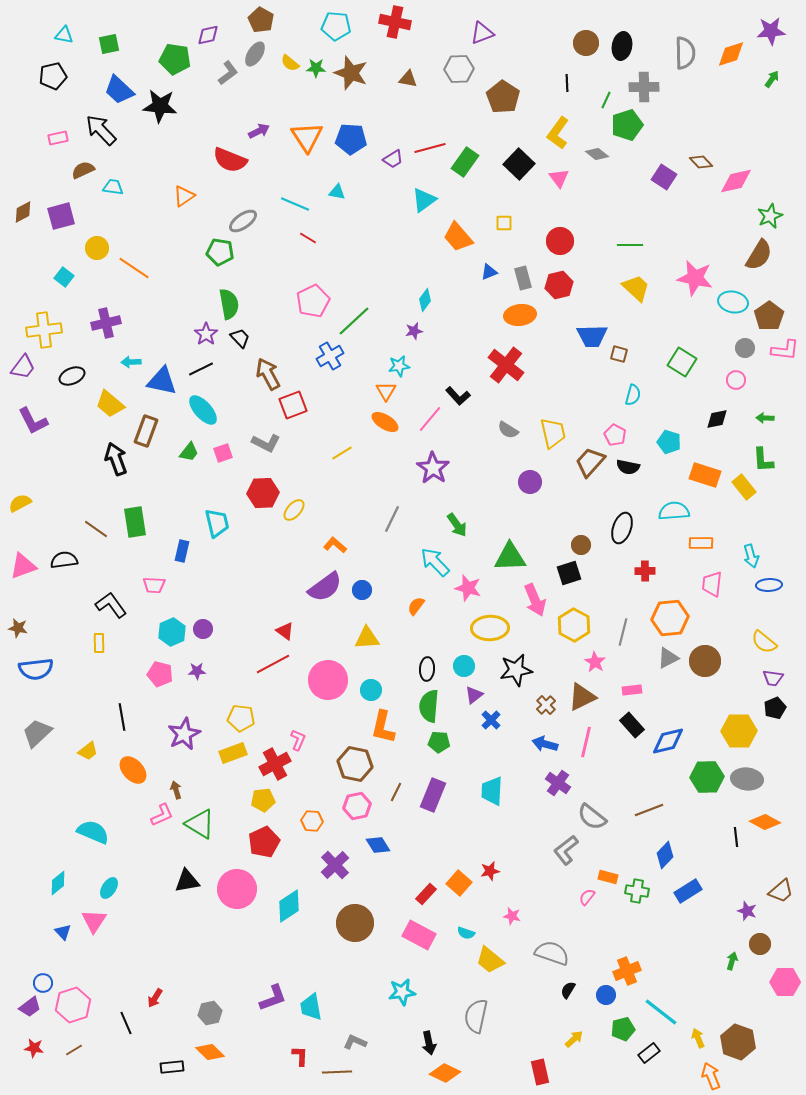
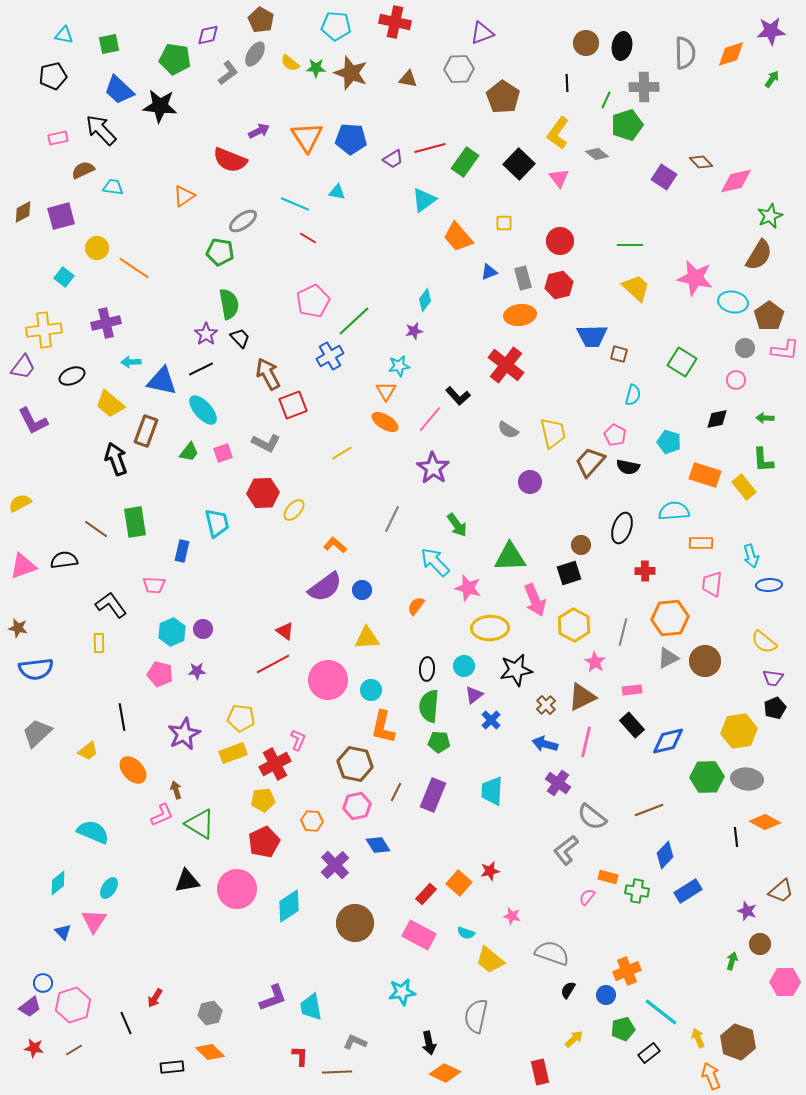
yellow hexagon at (739, 731): rotated 8 degrees counterclockwise
